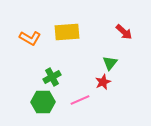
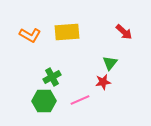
orange L-shape: moved 3 px up
red star: rotated 14 degrees clockwise
green hexagon: moved 1 px right, 1 px up
